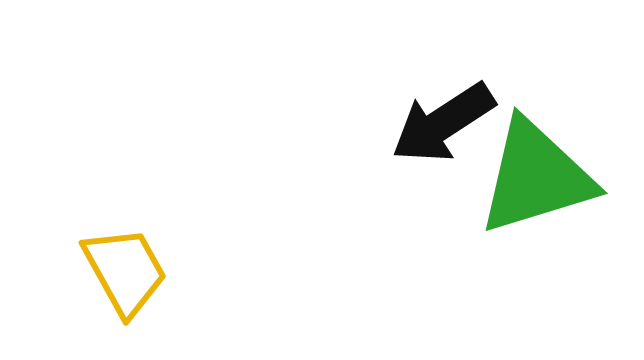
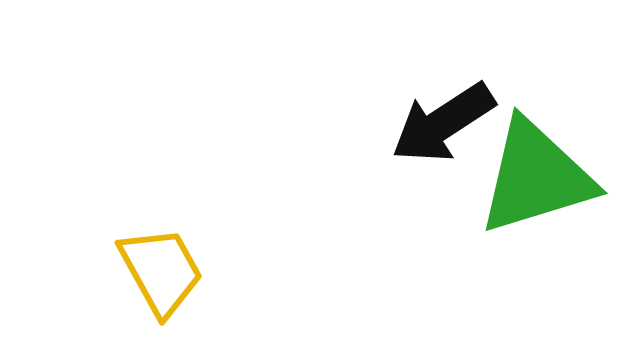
yellow trapezoid: moved 36 px right
